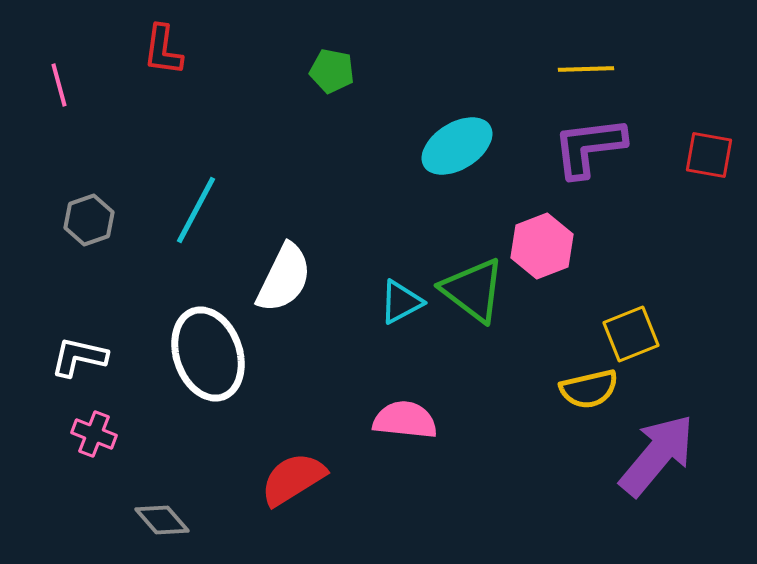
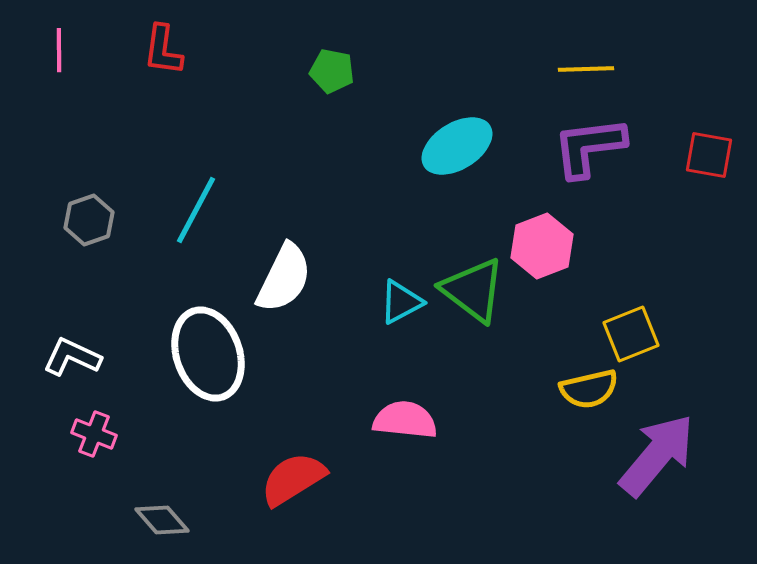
pink line: moved 35 px up; rotated 15 degrees clockwise
white L-shape: moved 7 px left; rotated 12 degrees clockwise
